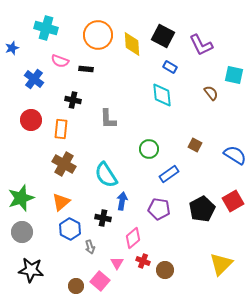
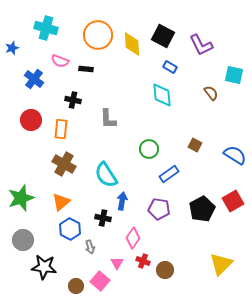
gray circle at (22, 232): moved 1 px right, 8 px down
pink diamond at (133, 238): rotated 15 degrees counterclockwise
black star at (31, 270): moved 13 px right, 3 px up
